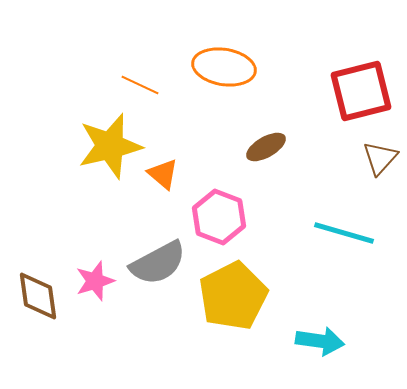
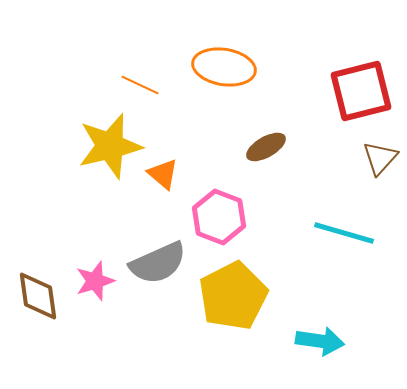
gray semicircle: rotated 4 degrees clockwise
